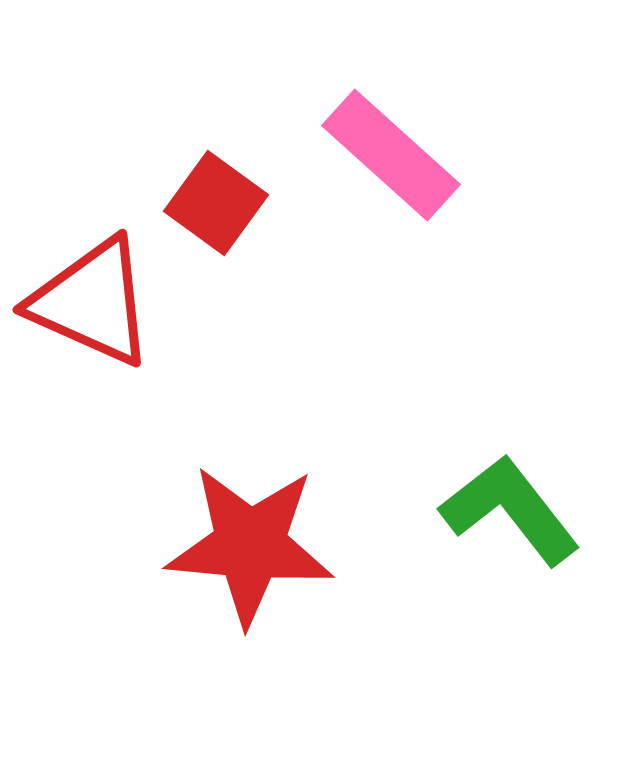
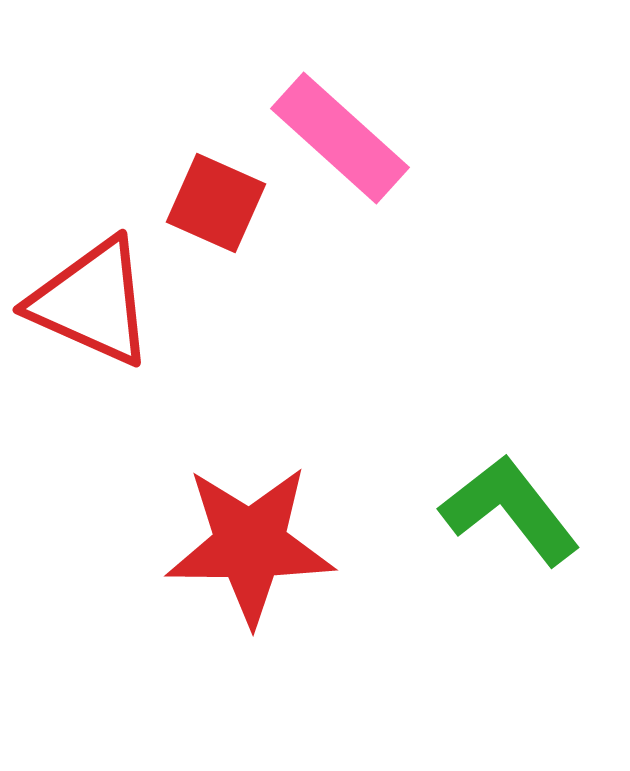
pink rectangle: moved 51 px left, 17 px up
red square: rotated 12 degrees counterclockwise
red star: rotated 5 degrees counterclockwise
